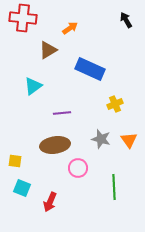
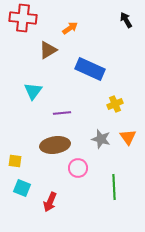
cyan triangle: moved 5 px down; rotated 18 degrees counterclockwise
orange triangle: moved 1 px left, 3 px up
